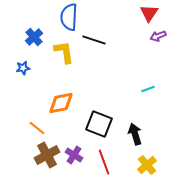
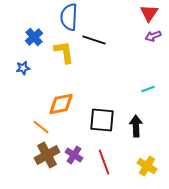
purple arrow: moved 5 px left
orange diamond: moved 1 px down
black square: moved 3 px right, 4 px up; rotated 16 degrees counterclockwise
orange line: moved 4 px right, 1 px up
black arrow: moved 1 px right, 8 px up; rotated 15 degrees clockwise
yellow cross: moved 1 px down; rotated 18 degrees counterclockwise
